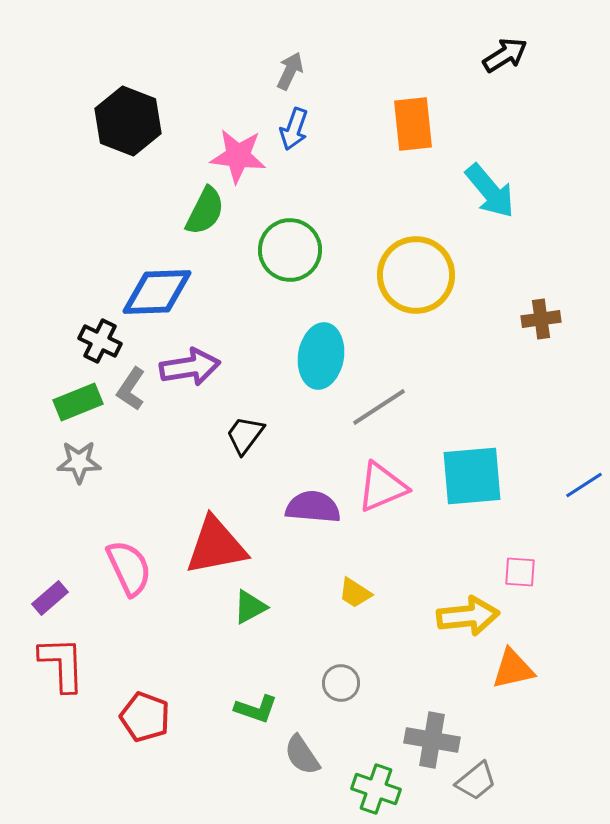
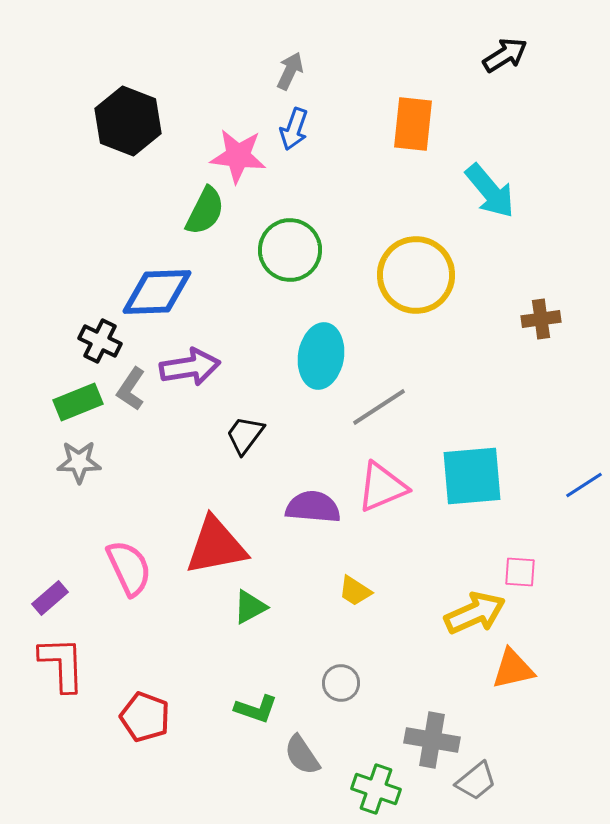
orange rectangle: rotated 12 degrees clockwise
yellow trapezoid: moved 2 px up
yellow arrow: moved 7 px right, 3 px up; rotated 18 degrees counterclockwise
